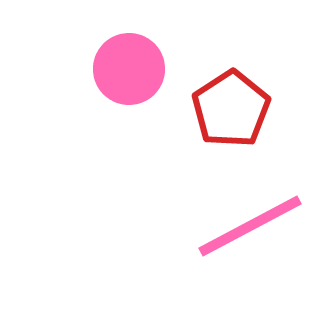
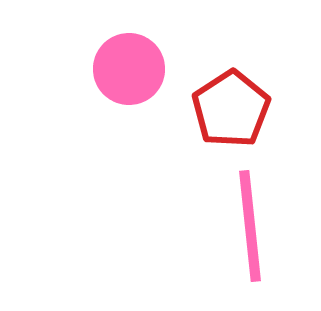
pink line: rotated 68 degrees counterclockwise
